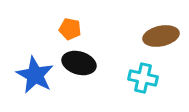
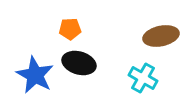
orange pentagon: rotated 15 degrees counterclockwise
cyan cross: rotated 16 degrees clockwise
